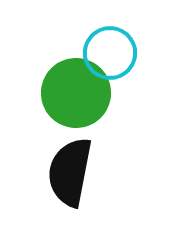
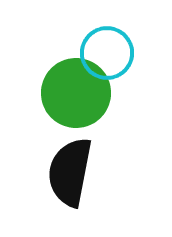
cyan circle: moved 3 px left
